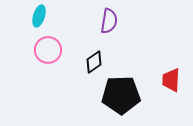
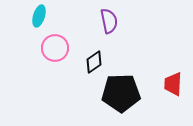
purple semicircle: rotated 20 degrees counterclockwise
pink circle: moved 7 px right, 2 px up
red trapezoid: moved 2 px right, 4 px down
black pentagon: moved 2 px up
